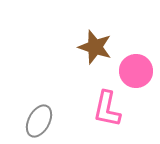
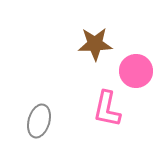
brown star: moved 3 px up; rotated 20 degrees counterclockwise
gray ellipse: rotated 12 degrees counterclockwise
